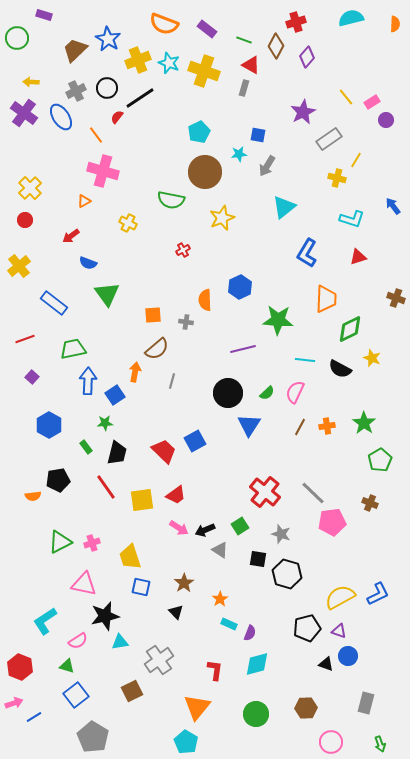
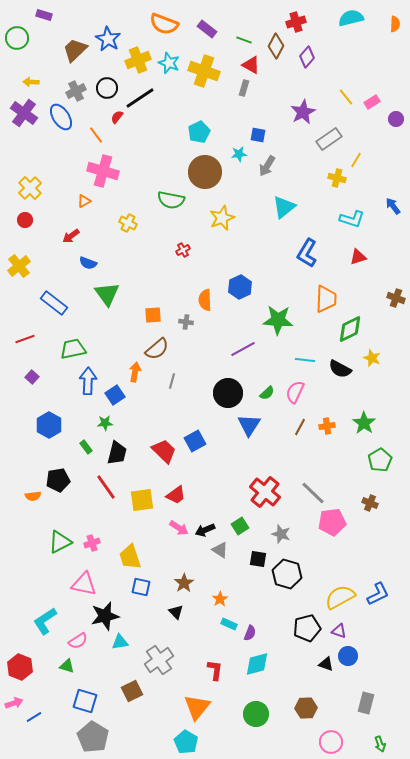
purple circle at (386, 120): moved 10 px right, 1 px up
purple line at (243, 349): rotated 15 degrees counterclockwise
blue square at (76, 695): moved 9 px right, 6 px down; rotated 35 degrees counterclockwise
